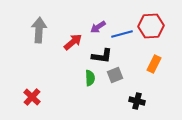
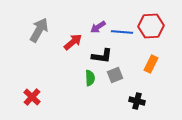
gray arrow: rotated 25 degrees clockwise
blue line: moved 2 px up; rotated 20 degrees clockwise
orange rectangle: moved 3 px left
